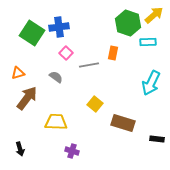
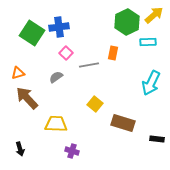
green hexagon: moved 1 px left, 1 px up; rotated 15 degrees clockwise
gray semicircle: rotated 72 degrees counterclockwise
brown arrow: rotated 80 degrees counterclockwise
yellow trapezoid: moved 2 px down
